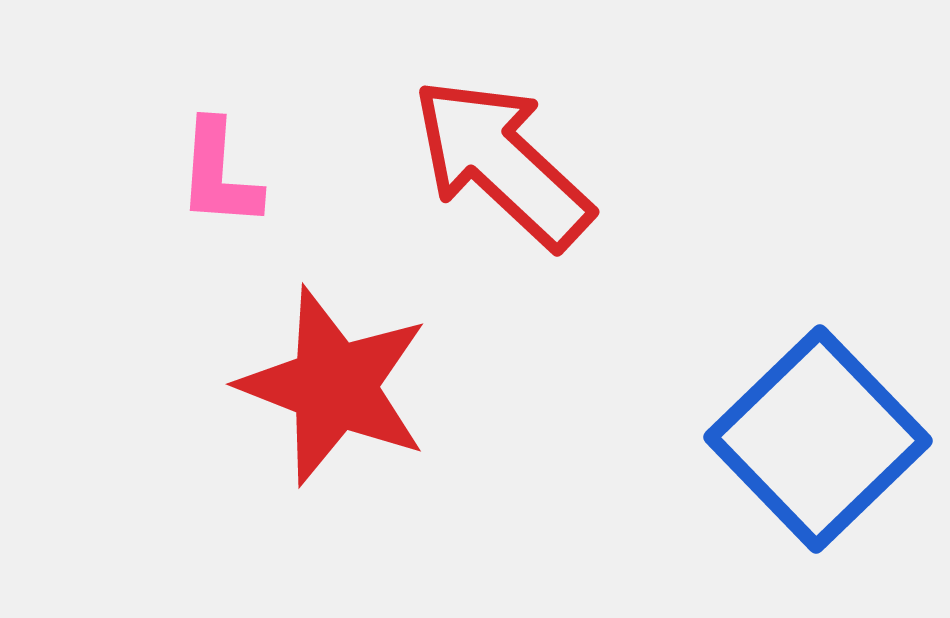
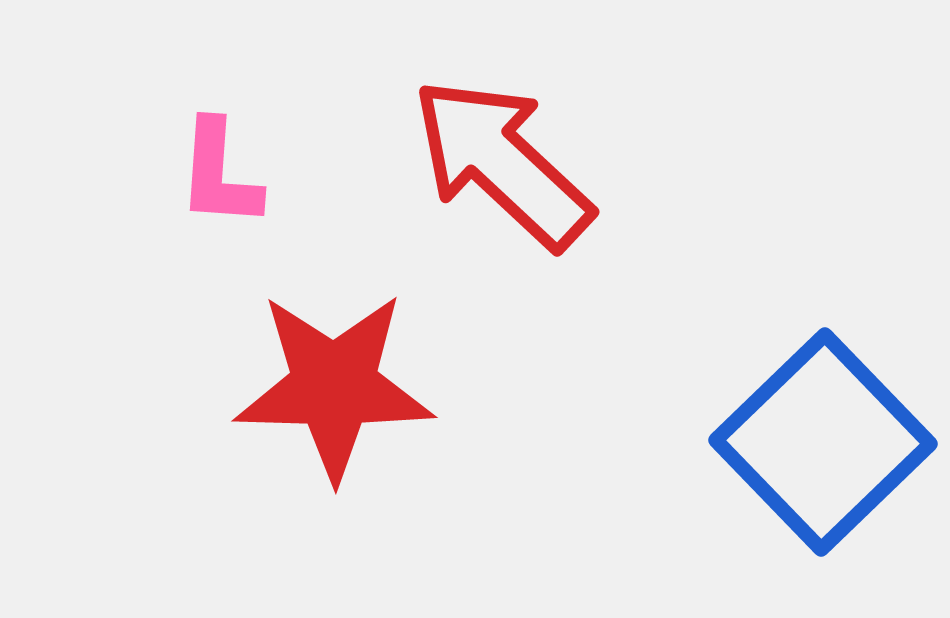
red star: rotated 20 degrees counterclockwise
blue square: moved 5 px right, 3 px down
